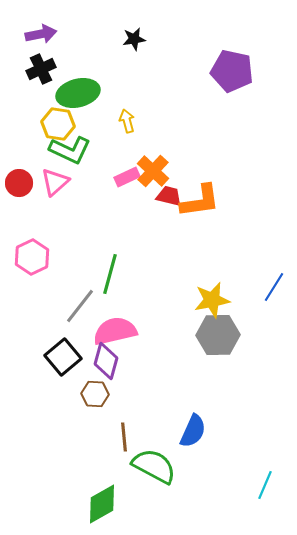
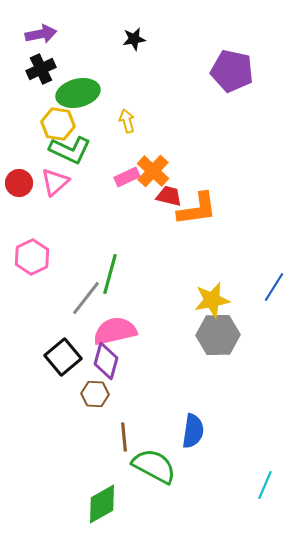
orange L-shape: moved 3 px left, 8 px down
gray line: moved 6 px right, 8 px up
blue semicircle: rotated 16 degrees counterclockwise
